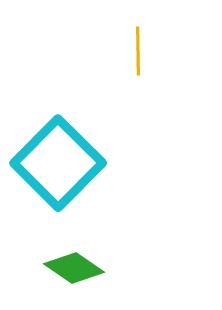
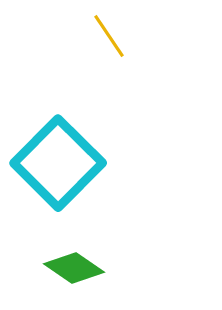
yellow line: moved 29 px left, 15 px up; rotated 33 degrees counterclockwise
